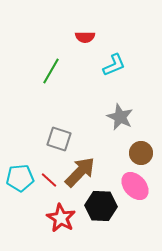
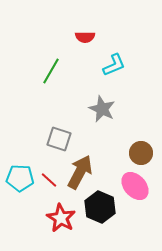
gray star: moved 18 px left, 8 px up
brown arrow: rotated 16 degrees counterclockwise
cyan pentagon: rotated 8 degrees clockwise
black hexagon: moved 1 px left, 1 px down; rotated 20 degrees clockwise
